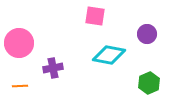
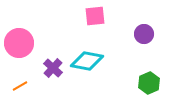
pink square: rotated 15 degrees counterclockwise
purple circle: moved 3 px left
cyan diamond: moved 22 px left, 6 px down
purple cross: rotated 36 degrees counterclockwise
orange line: rotated 28 degrees counterclockwise
